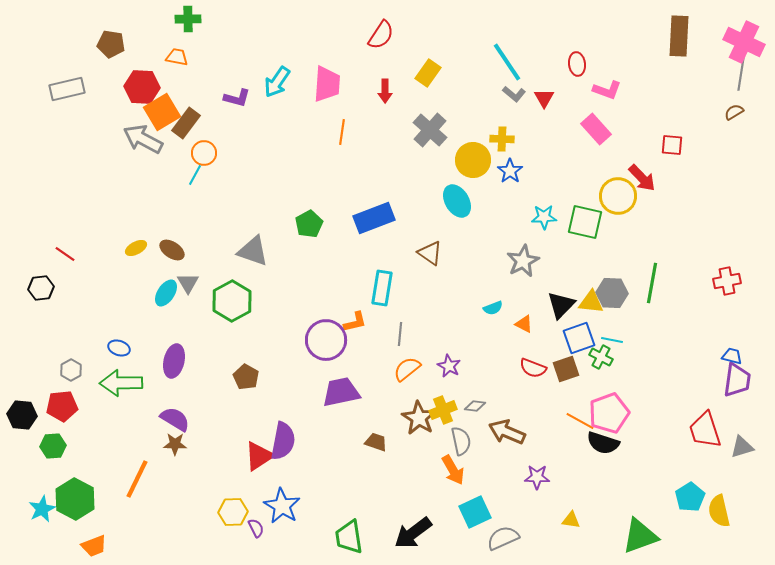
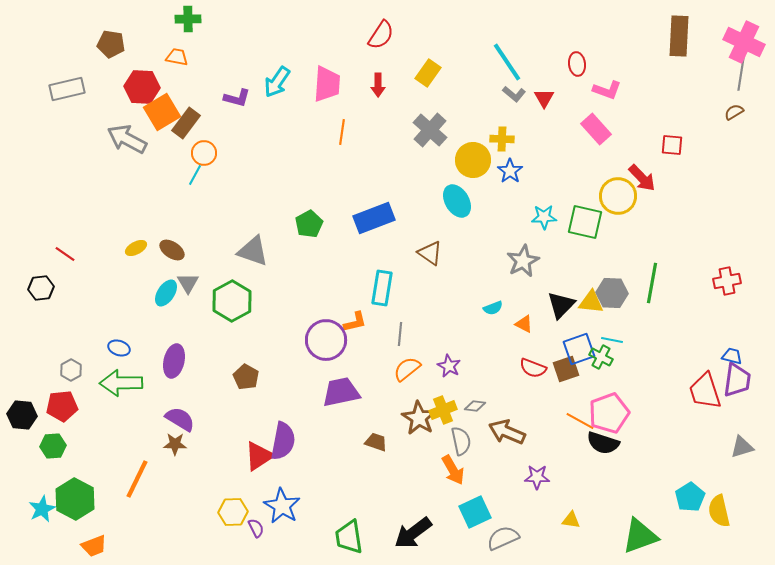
red arrow at (385, 91): moved 7 px left, 6 px up
gray arrow at (143, 139): moved 16 px left
blue square at (579, 338): moved 11 px down
purple semicircle at (175, 419): moved 5 px right
red trapezoid at (705, 430): moved 39 px up
